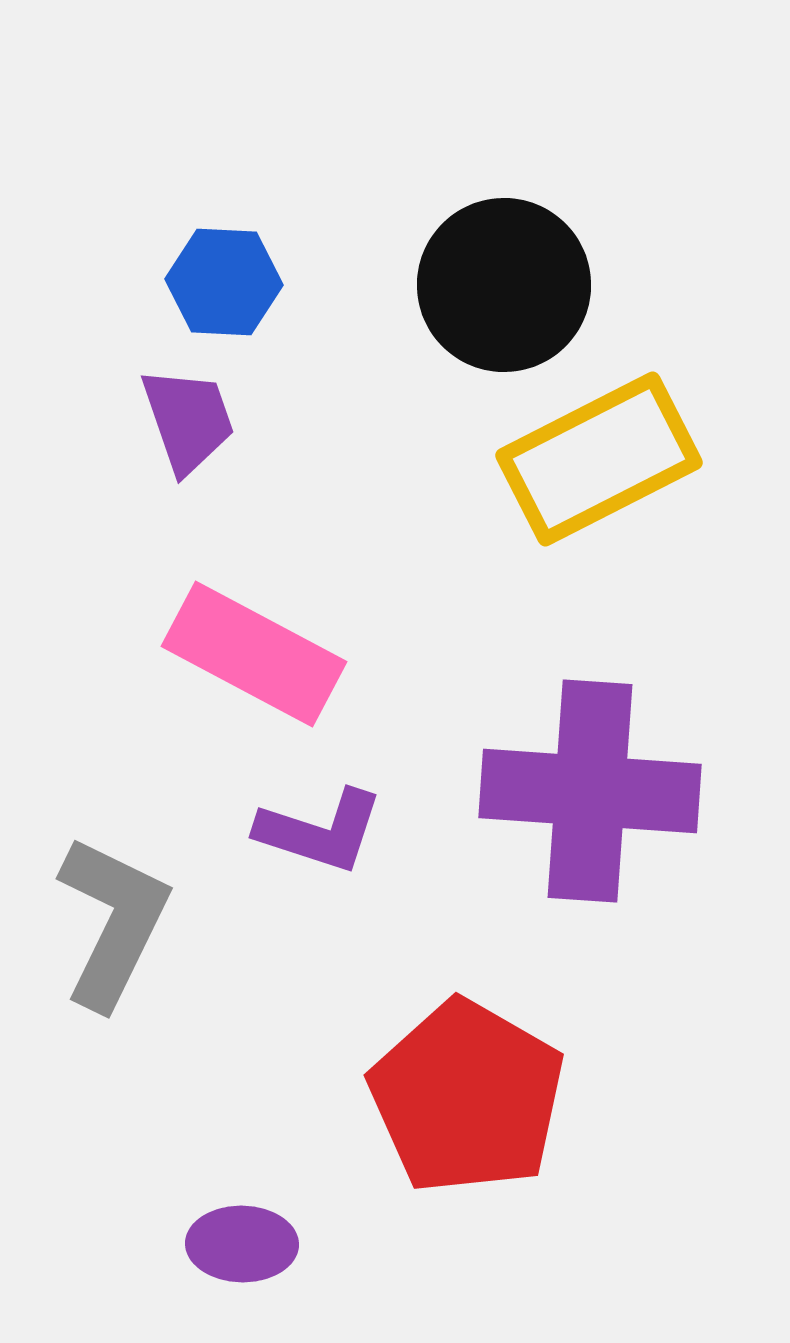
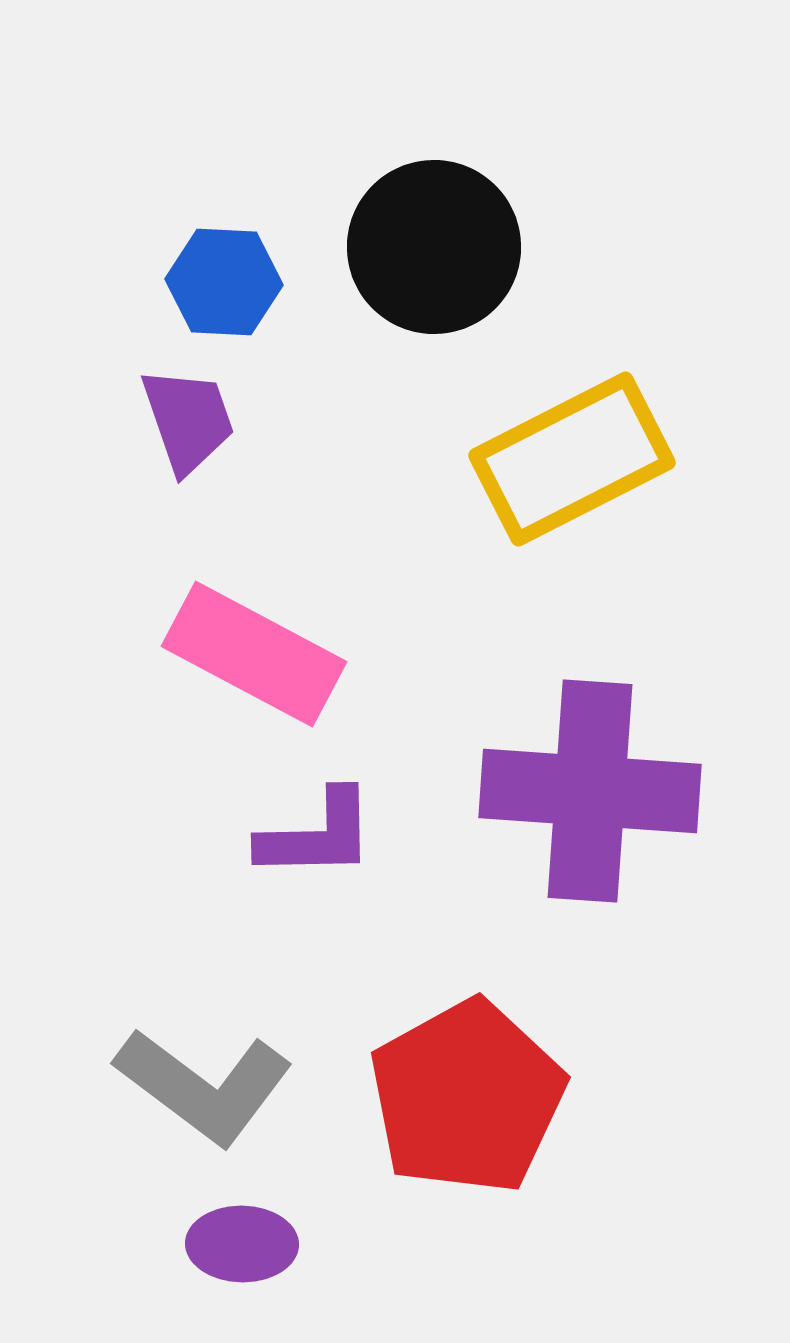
black circle: moved 70 px left, 38 px up
yellow rectangle: moved 27 px left
purple L-shape: moved 3 px left, 4 px down; rotated 19 degrees counterclockwise
gray L-shape: moved 91 px right, 164 px down; rotated 101 degrees clockwise
red pentagon: rotated 13 degrees clockwise
